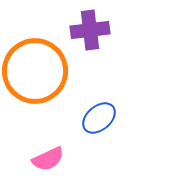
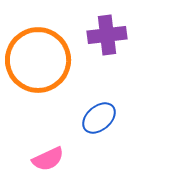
purple cross: moved 17 px right, 5 px down
orange circle: moved 3 px right, 11 px up
